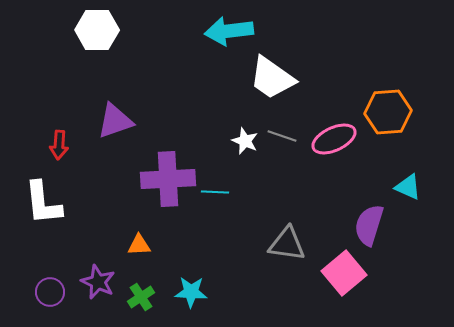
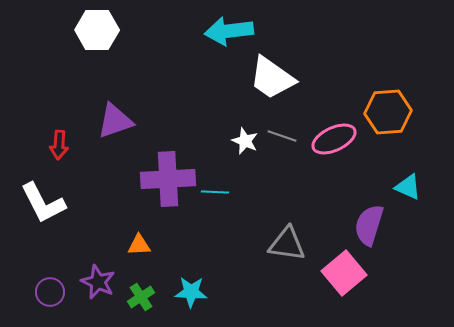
white L-shape: rotated 21 degrees counterclockwise
